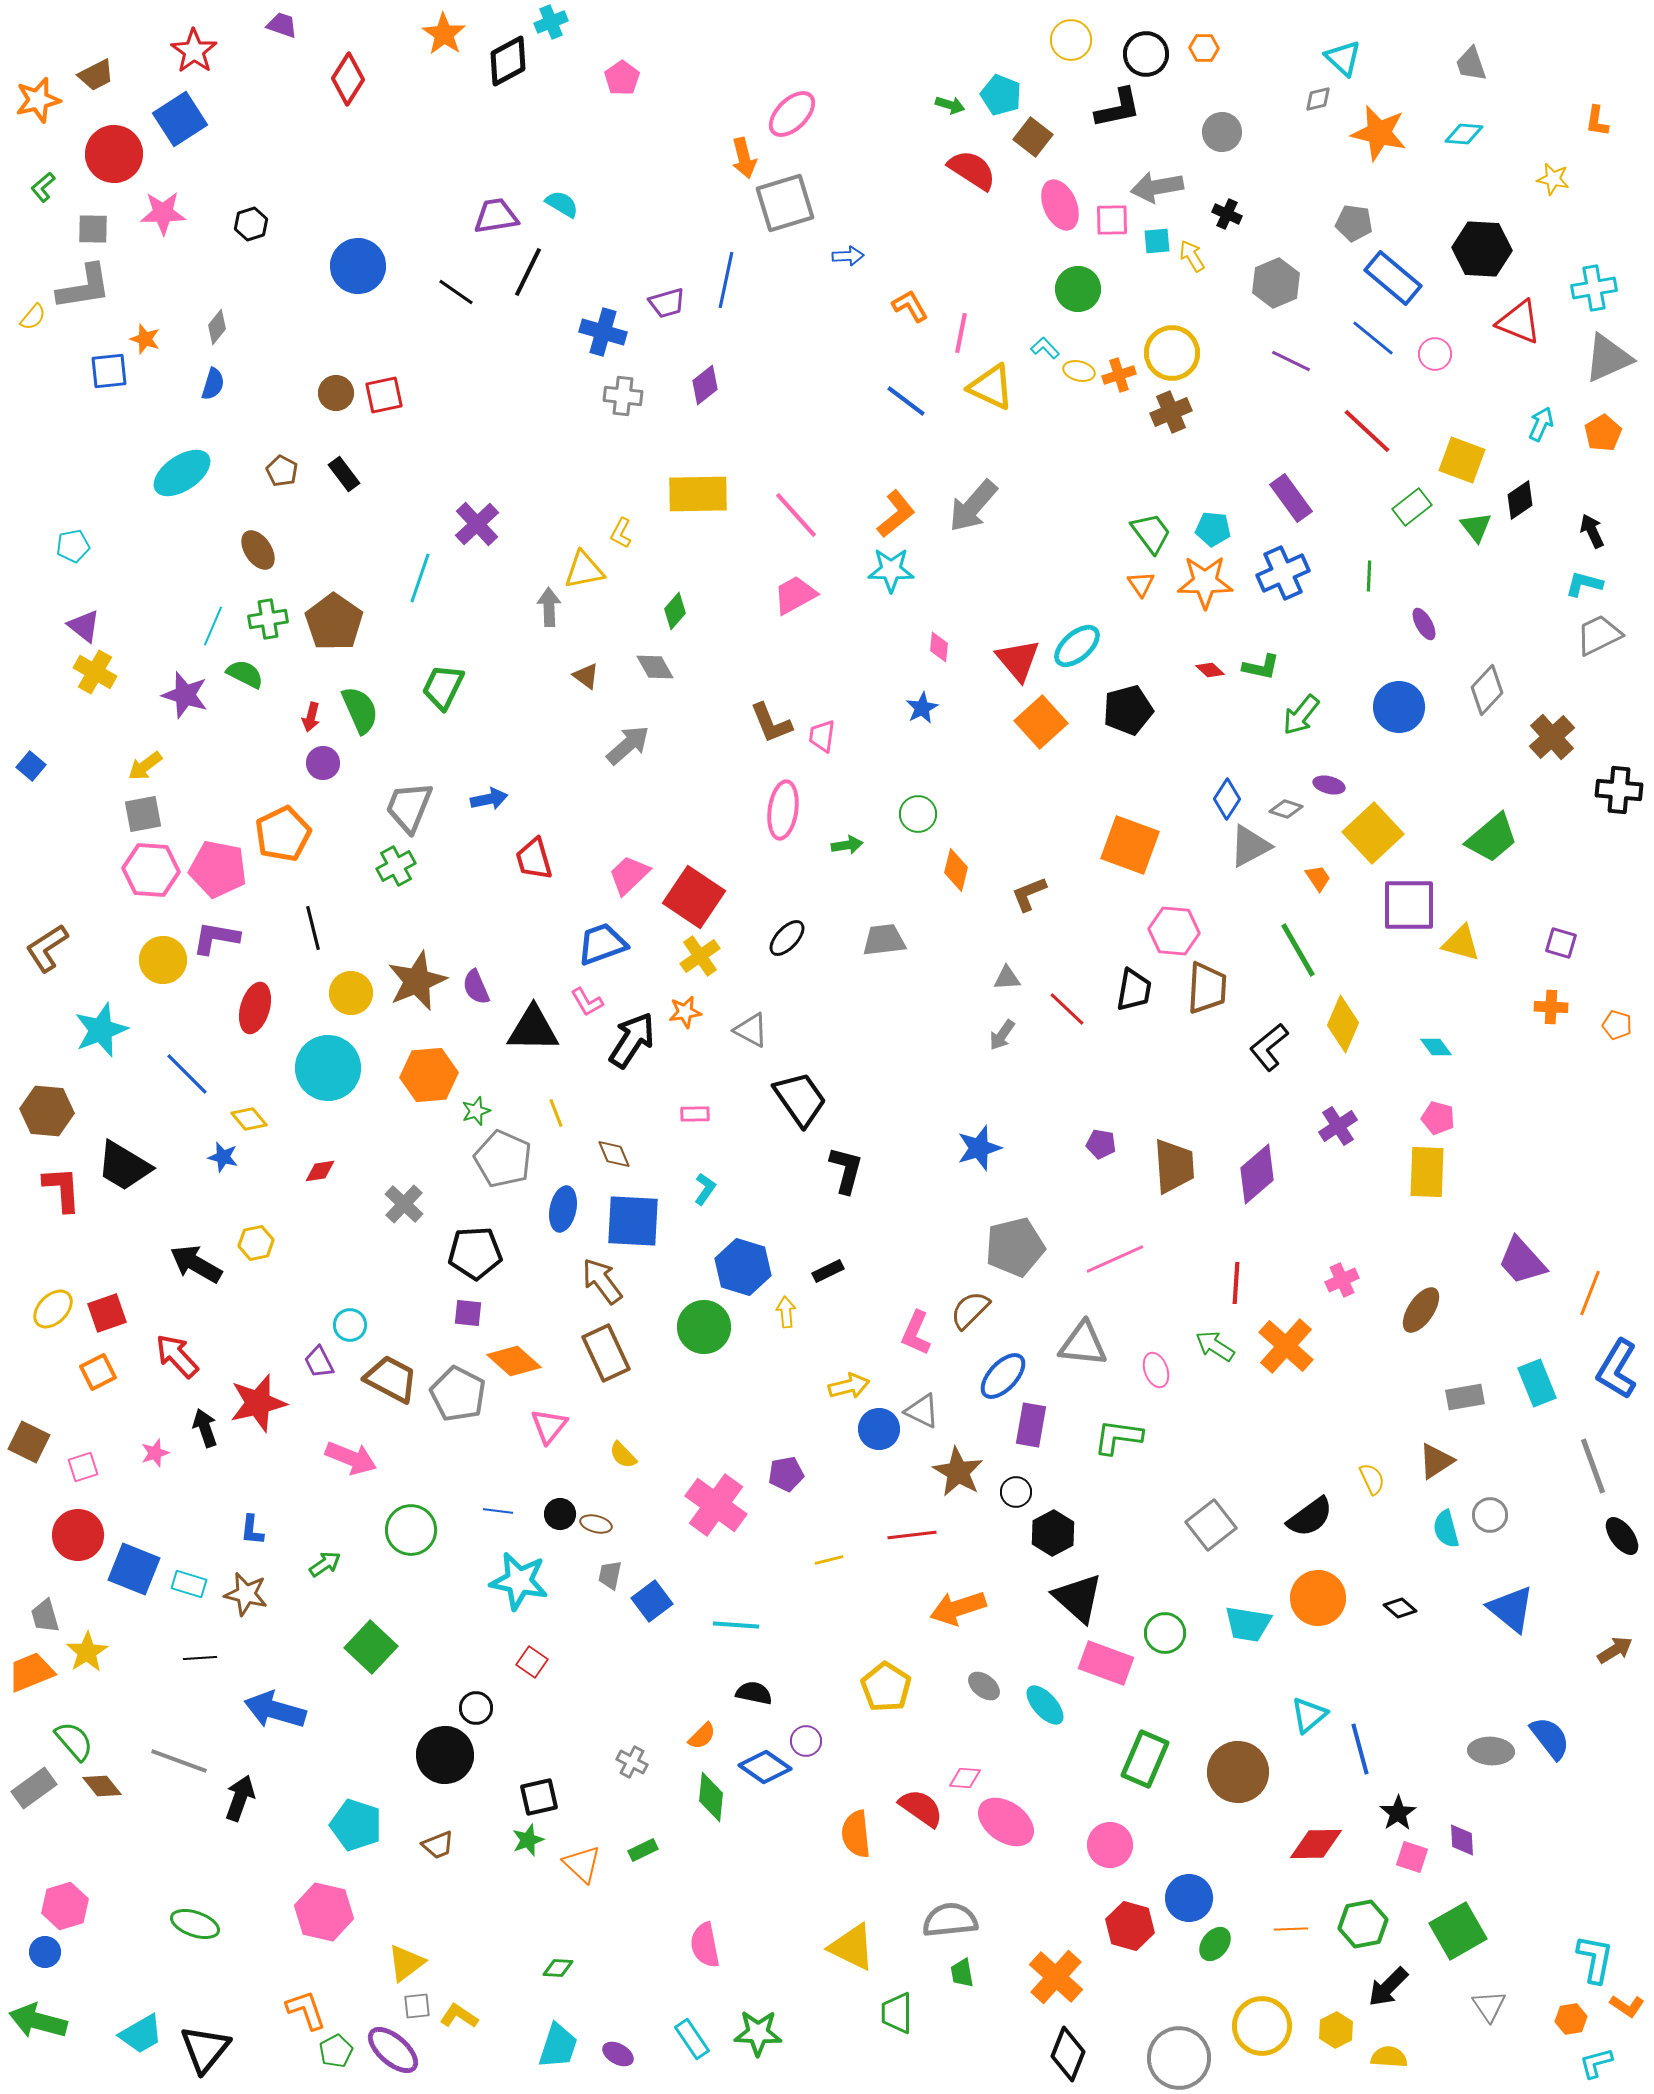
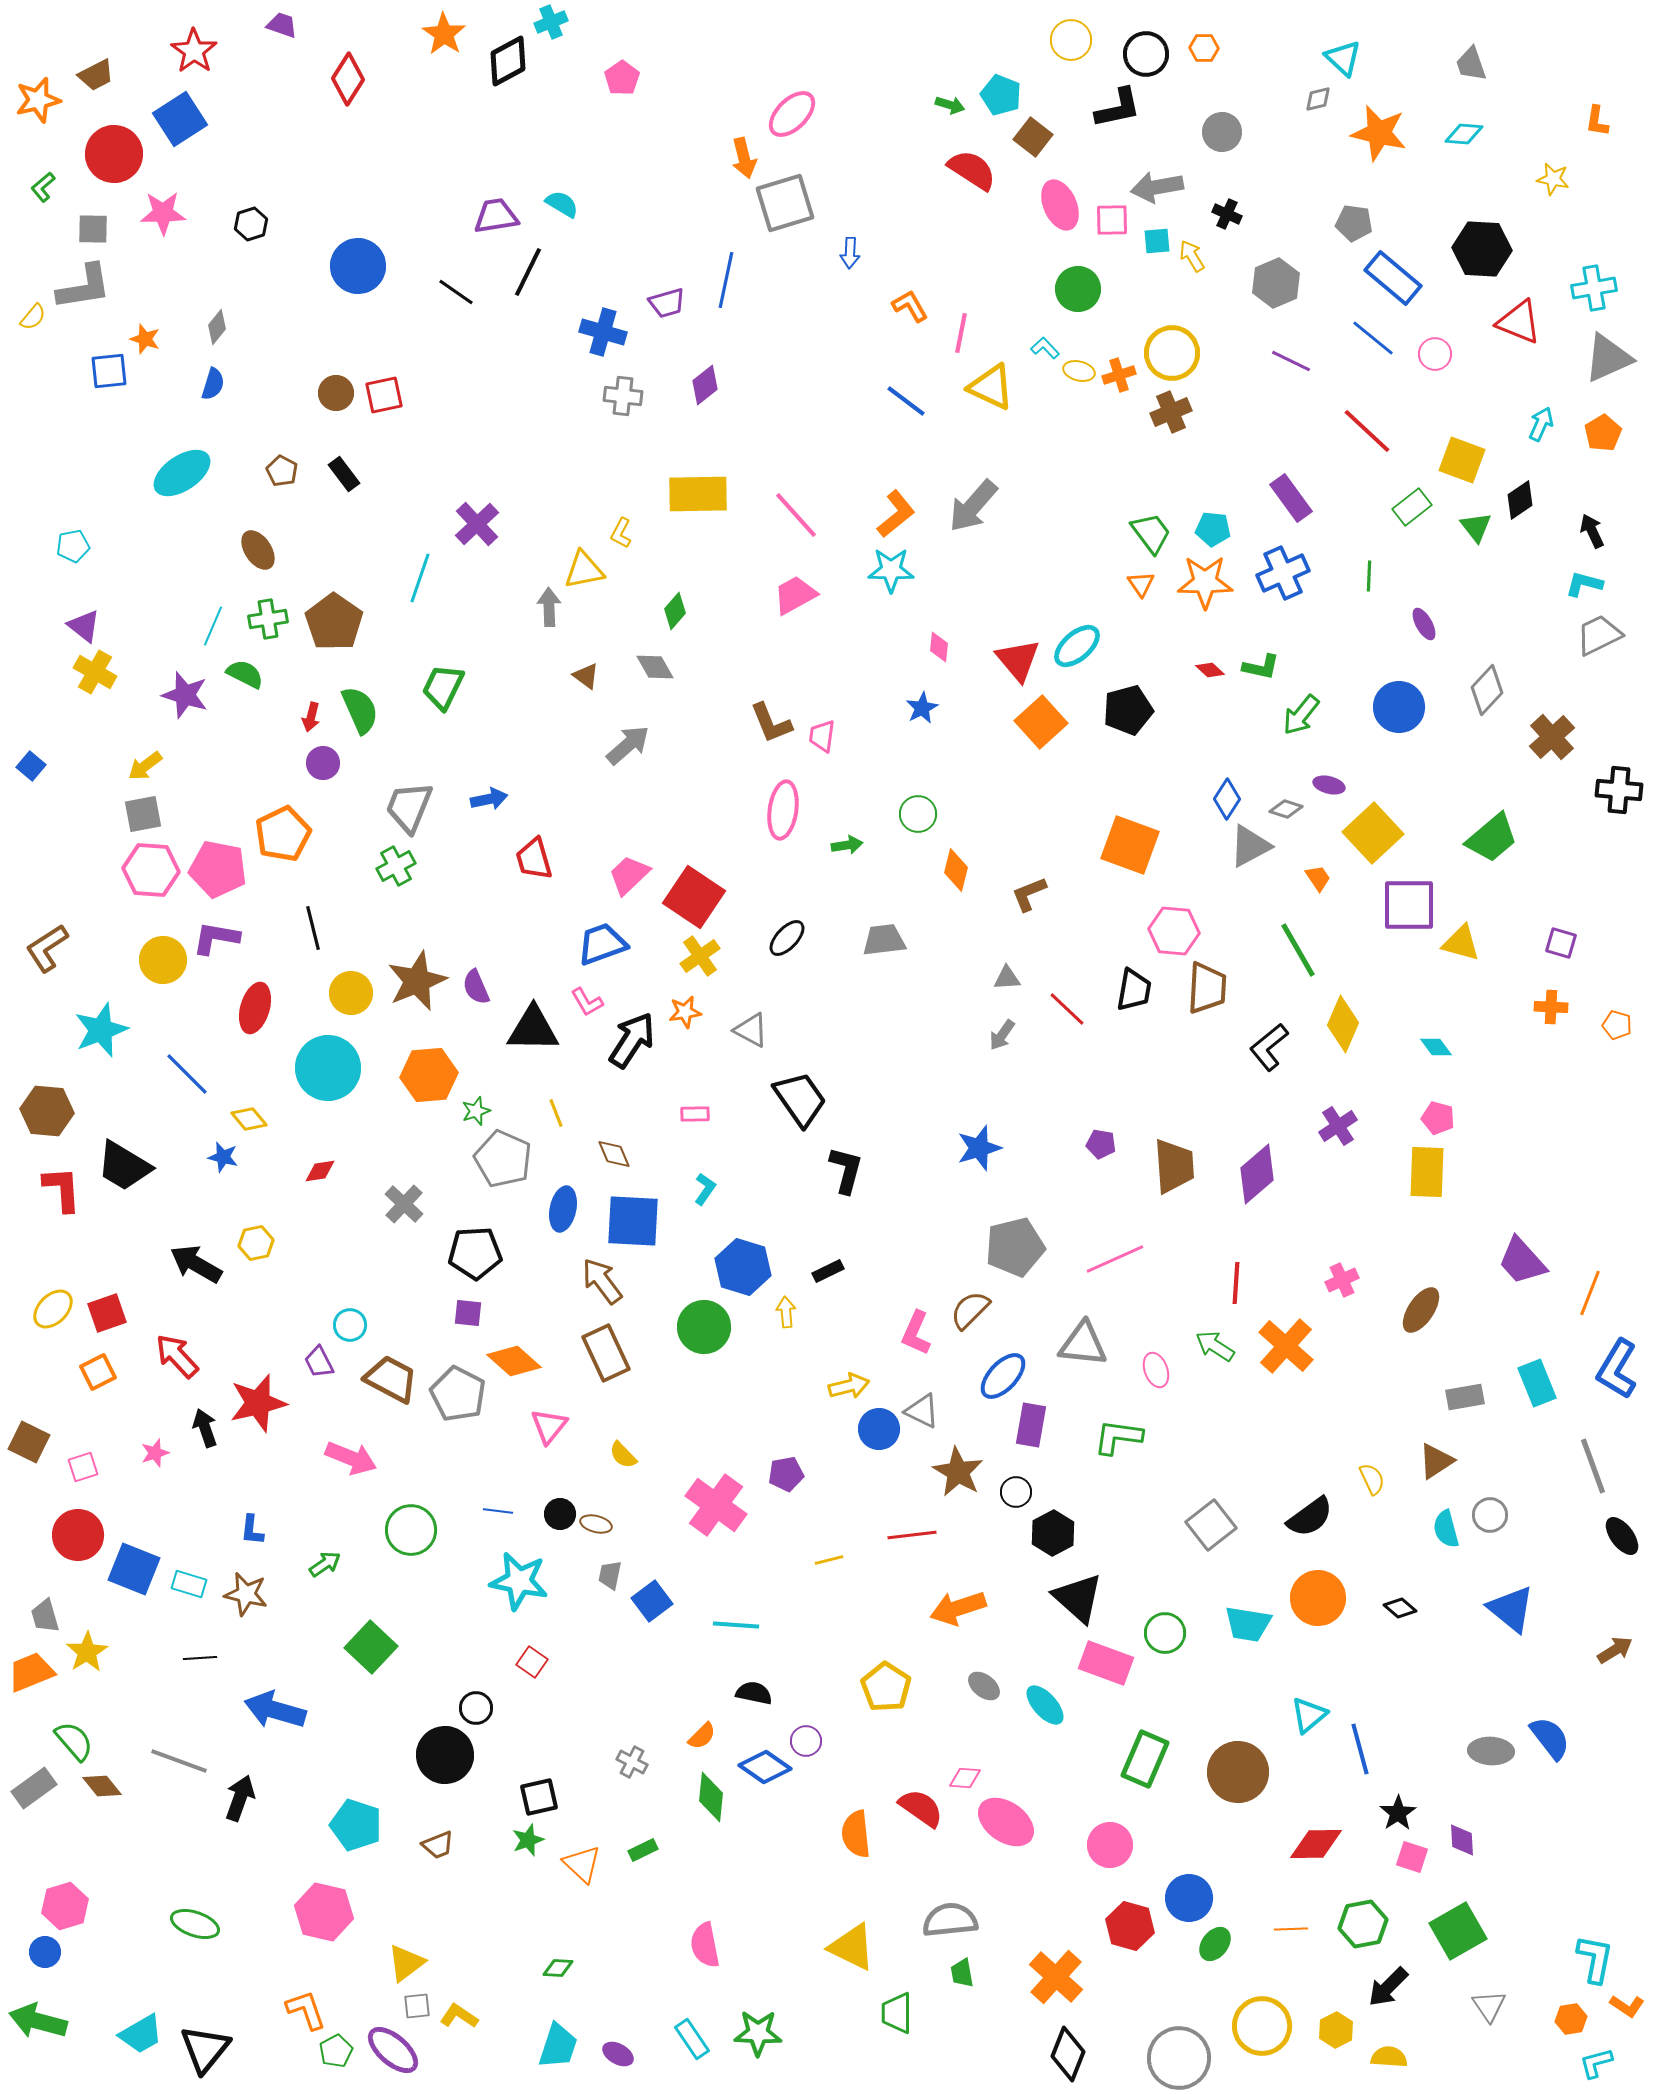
blue arrow at (848, 256): moved 2 px right, 3 px up; rotated 96 degrees clockwise
